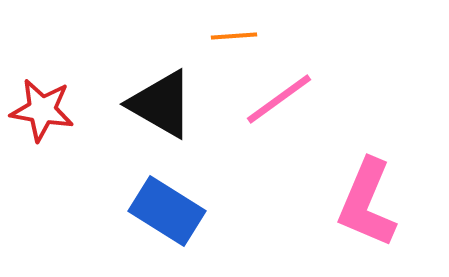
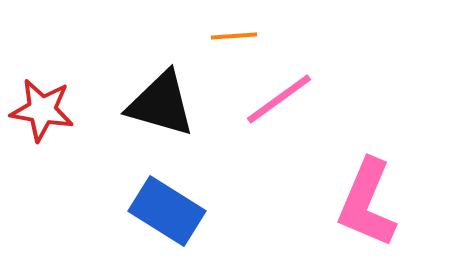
black triangle: rotated 14 degrees counterclockwise
